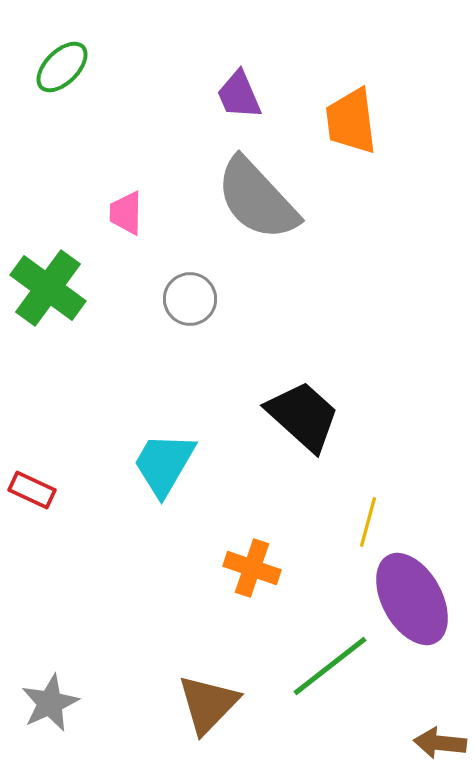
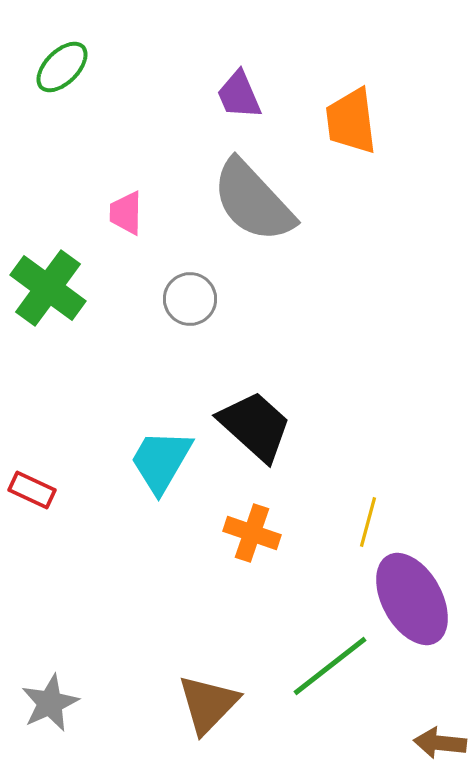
gray semicircle: moved 4 px left, 2 px down
black trapezoid: moved 48 px left, 10 px down
cyan trapezoid: moved 3 px left, 3 px up
orange cross: moved 35 px up
